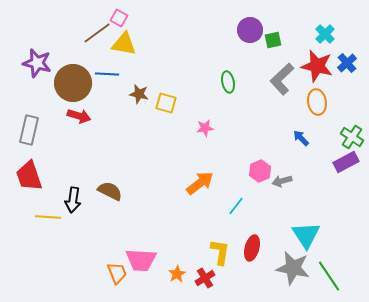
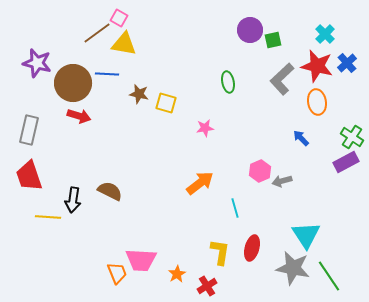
cyan line: moved 1 px left, 2 px down; rotated 54 degrees counterclockwise
red cross: moved 2 px right, 8 px down
